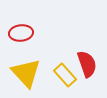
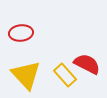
red semicircle: rotated 44 degrees counterclockwise
yellow triangle: moved 2 px down
